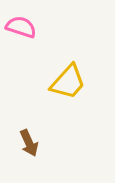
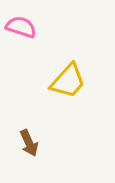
yellow trapezoid: moved 1 px up
